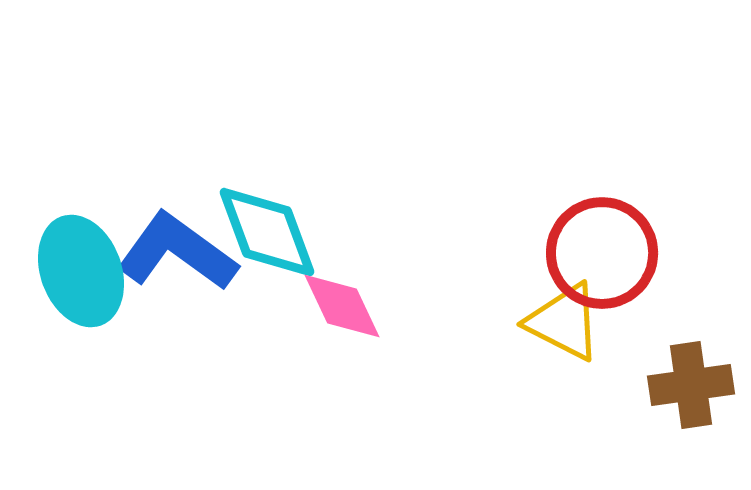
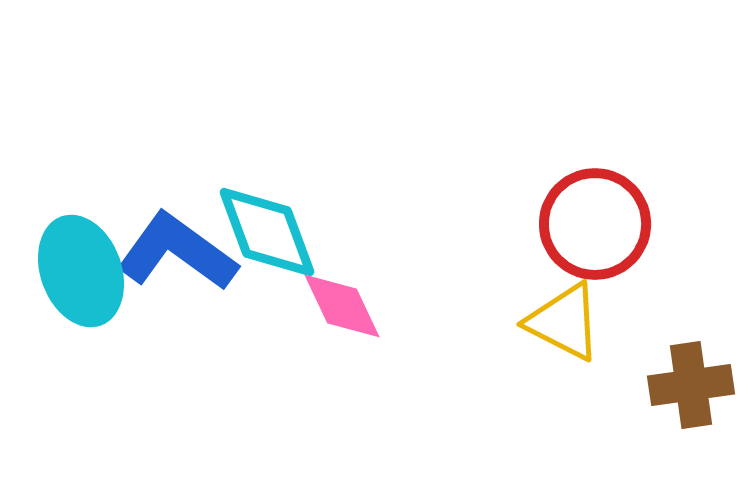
red circle: moved 7 px left, 29 px up
